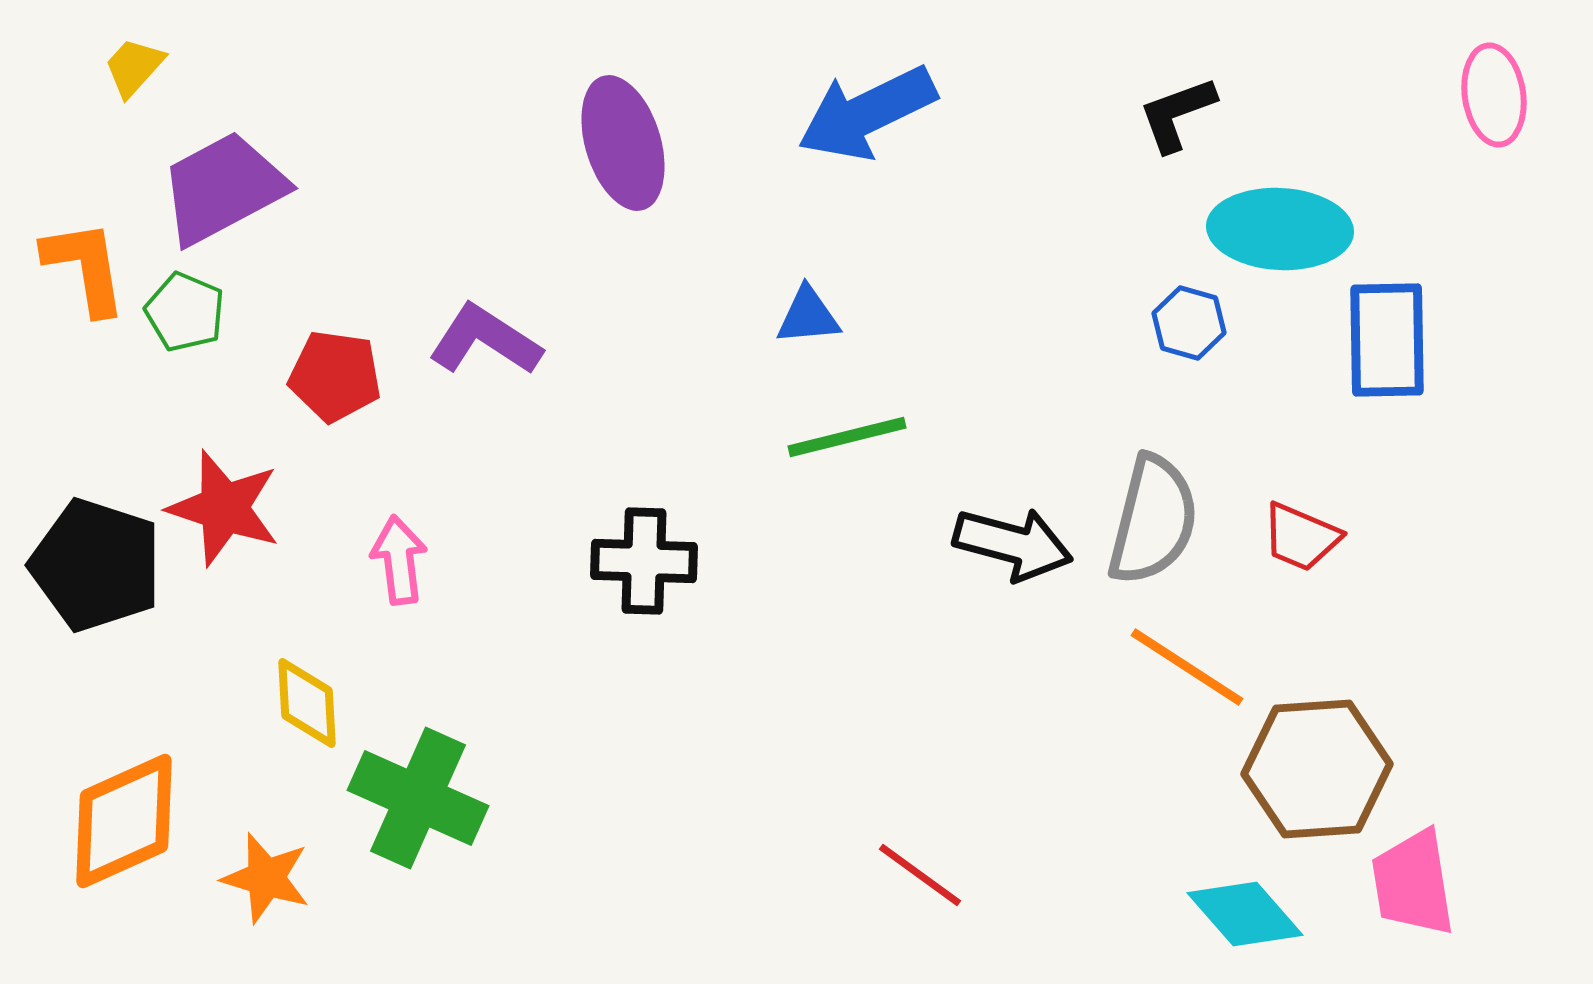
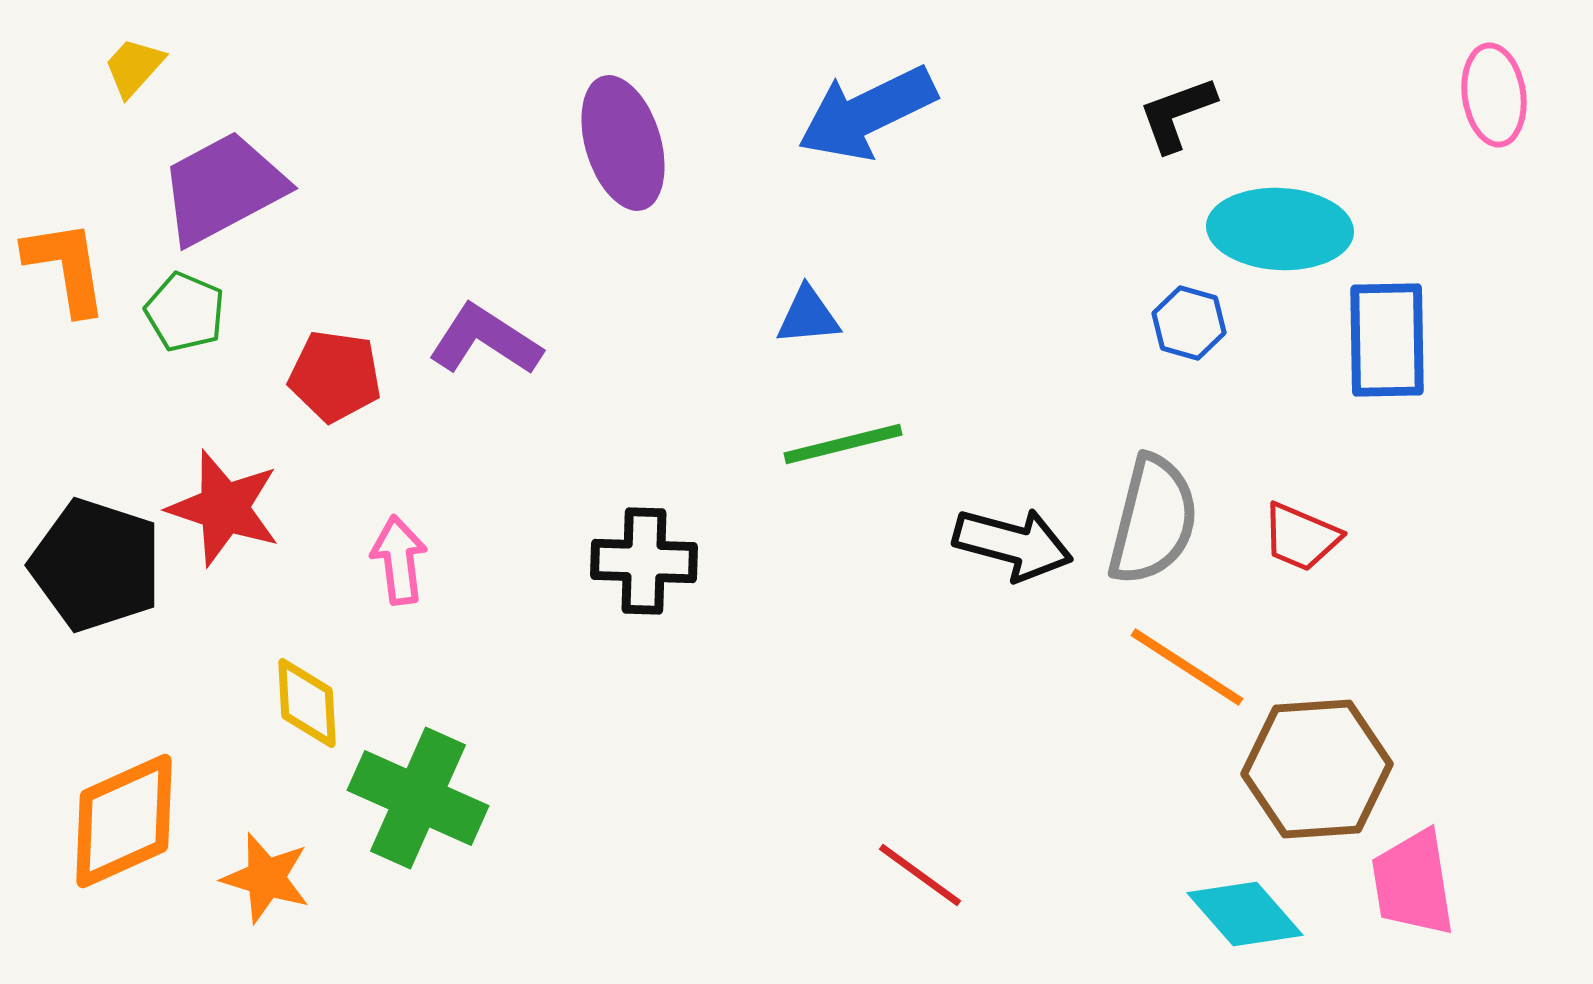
orange L-shape: moved 19 px left
green line: moved 4 px left, 7 px down
